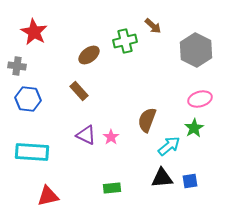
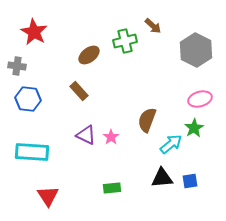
cyan arrow: moved 2 px right, 2 px up
red triangle: rotated 50 degrees counterclockwise
